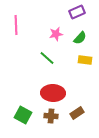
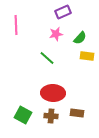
purple rectangle: moved 14 px left
yellow rectangle: moved 2 px right, 4 px up
brown rectangle: rotated 40 degrees clockwise
